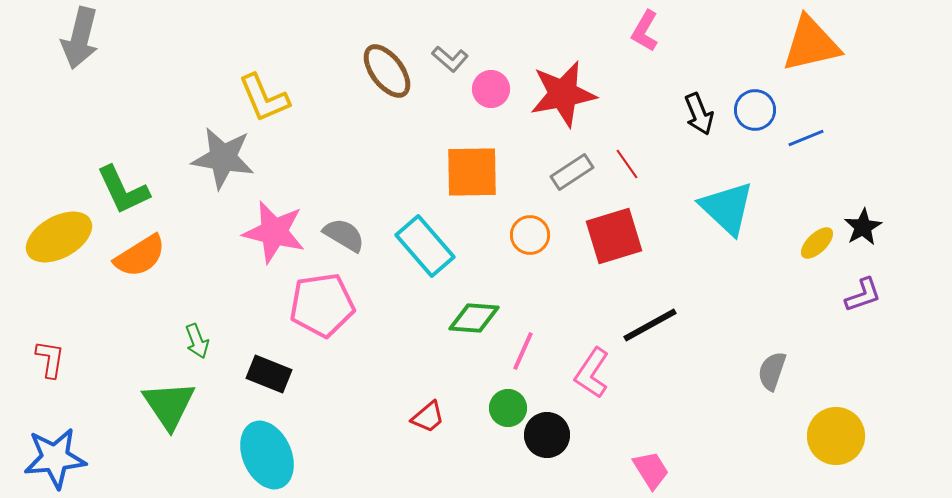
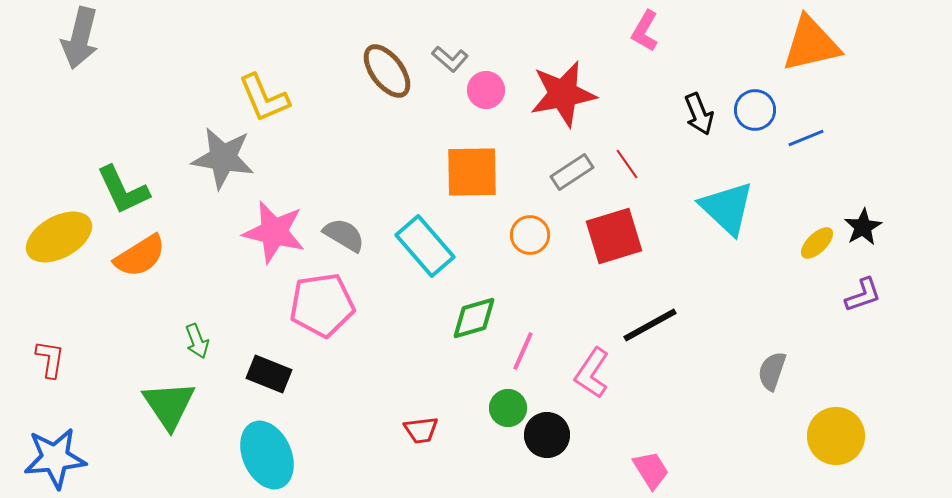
pink circle at (491, 89): moved 5 px left, 1 px down
green diamond at (474, 318): rotated 21 degrees counterclockwise
red trapezoid at (428, 417): moved 7 px left, 13 px down; rotated 33 degrees clockwise
